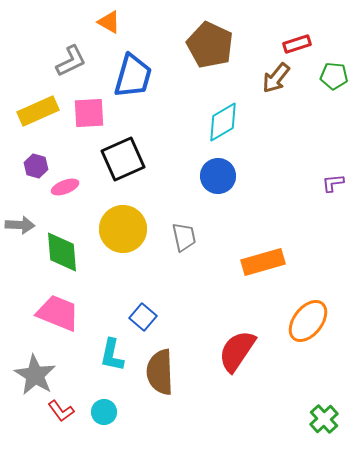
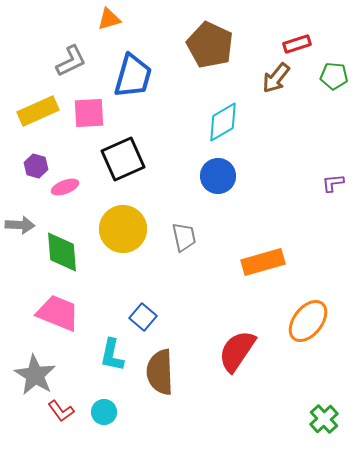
orange triangle: moved 3 px up; rotated 45 degrees counterclockwise
